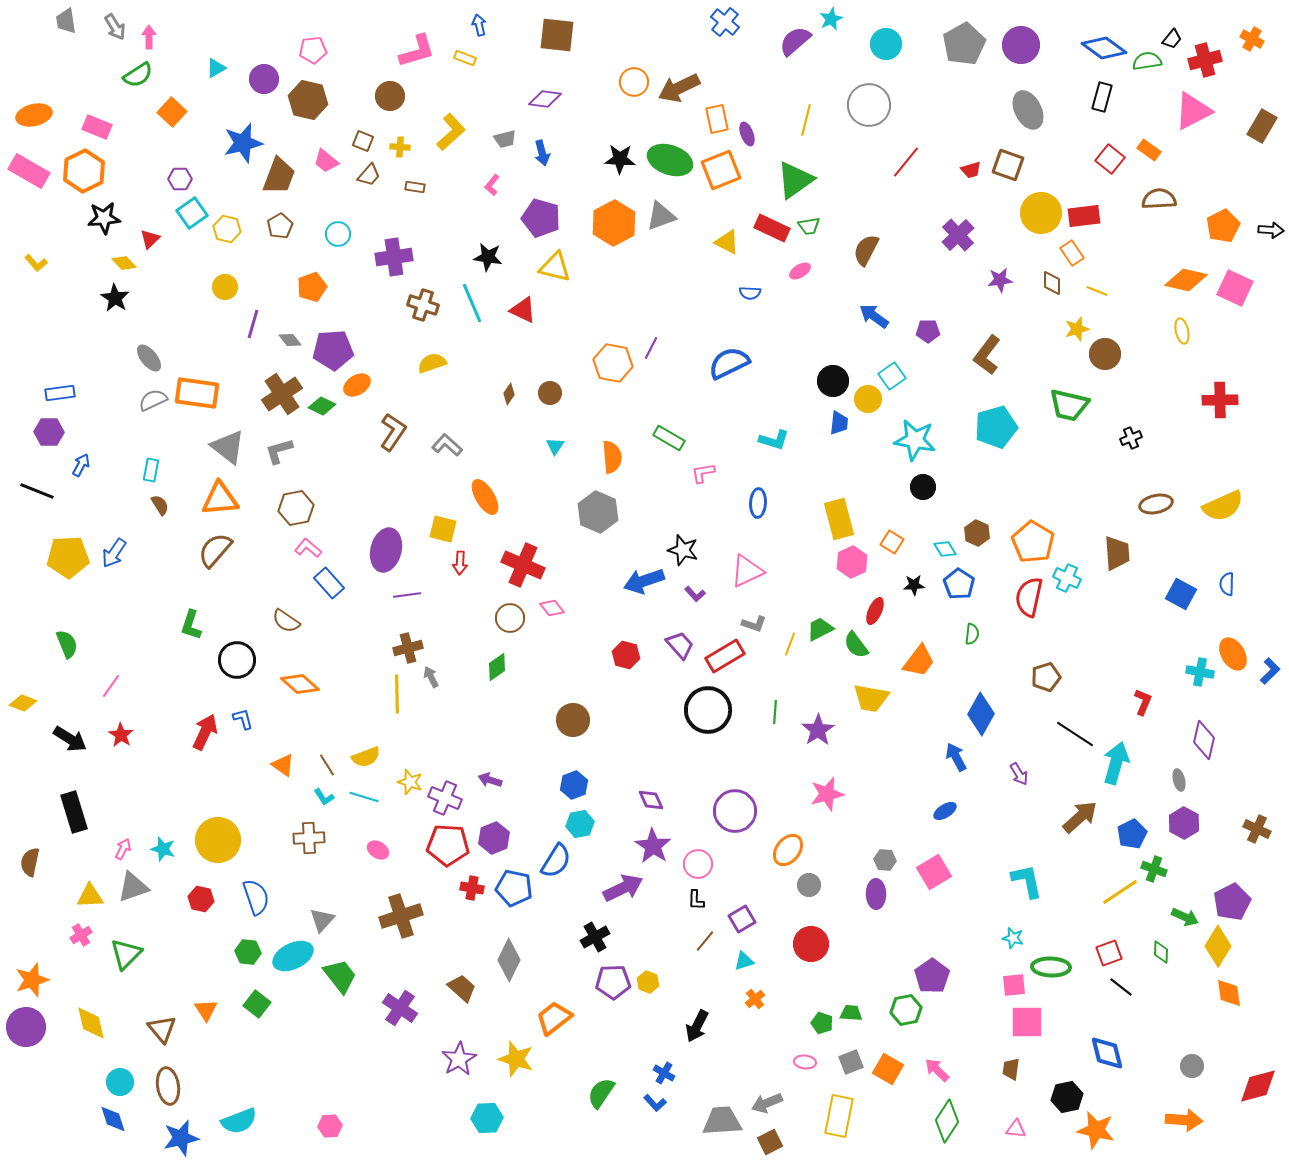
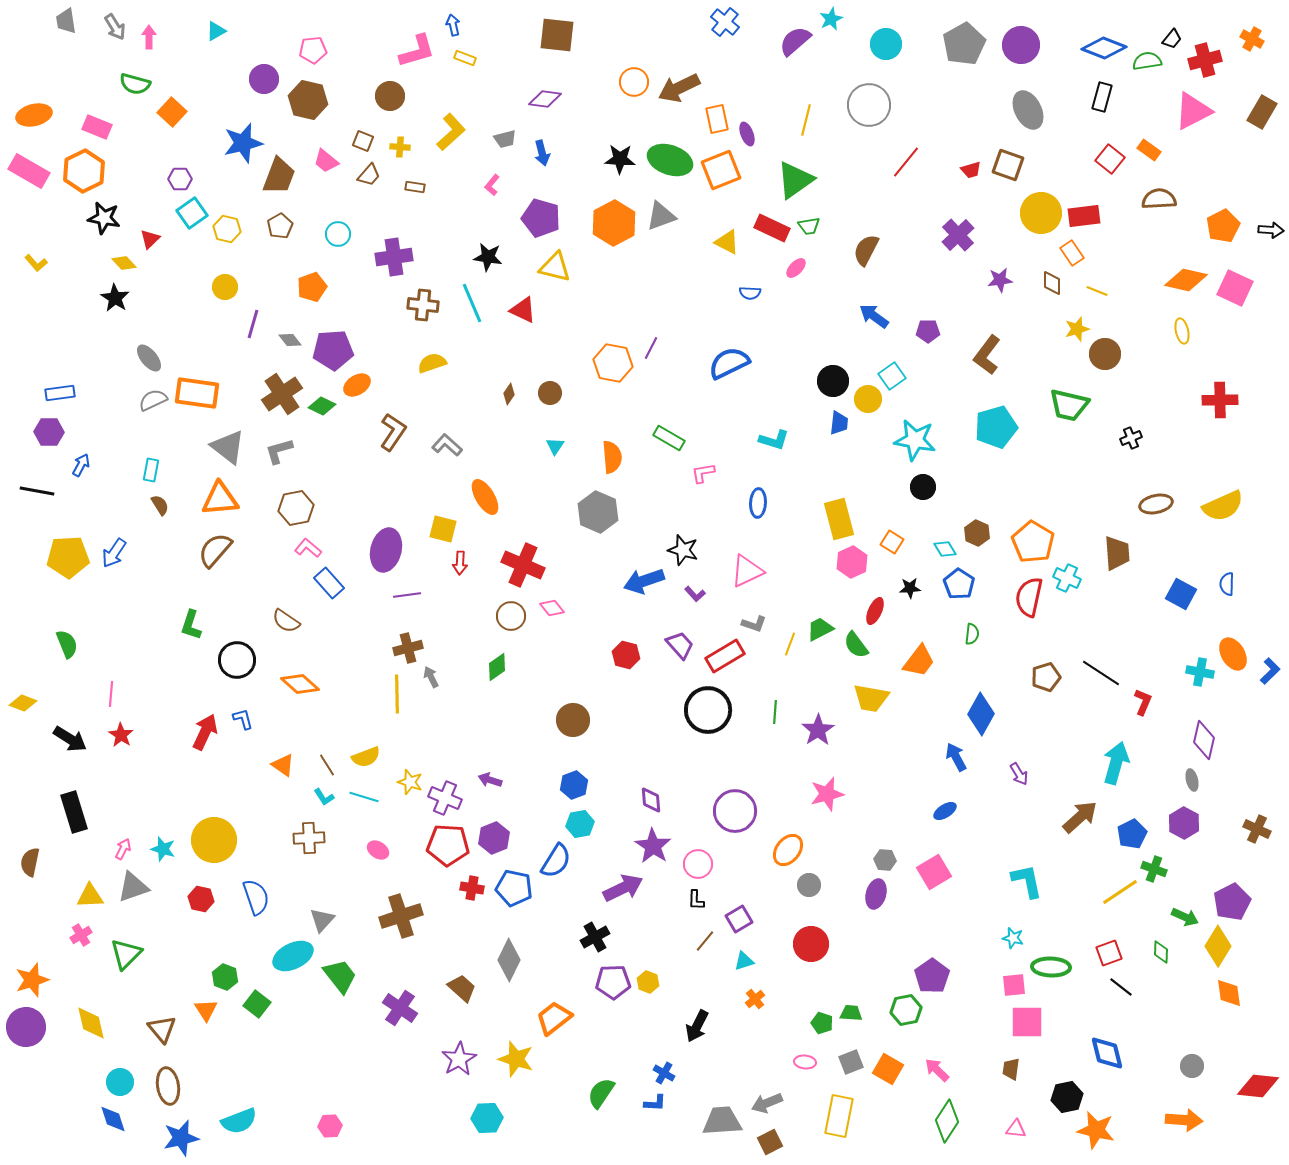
blue arrow at (479, 25): moved 26 px left
blue diamond at (1104, 48): rotated 15 degrees counterclockwise
cyan triangle at (216, 68): moved 37 px up
green semicircle at (138, 75): moved 3 px left, 9 px down; rotated 48 degrees clockwise
brown rectangle at (1262, 126): moved 14 px up
black star at (104, 218): rotated 16 degrees clockwise
pink ellipse at (800, 271): moved 4 px left, 3 px up; rotated 15 degrees counterclockwise
brown cross at (423, 305): rotated 12 degrees counterclockwise
black line at (37, 491): rotated 12 degrees counterclockwise
black star at (914, 585): moved 4 px left, 3 px down
brown circle at (510, 618): moved 1 px right, 2 px up
pink line at (111, 686): moved 8 px down; rotated 30 degrees counterclockwise
black line at (1075, 734): moved 26 px right, 61 px up
gray ellipse at (1179, 780): moved 13 px right
purple diamond at (651, 800): rotated 20 degrees clockwise
yellow circle at (218, 840): moved 4 px left
purple ellipse at (876, 894): rotated 16 degrees clockwise
purple square at (742, 919): moved 3 px left
green hexagon at (248, 952): moved 23 px left, 25 px down; rotated 15 degrees clockwise
red diamond at (1258, 1086): rotated 21 degrees clockwise
blue L-shape at (655, 1103): rotated 45 degrees counterclockwise
